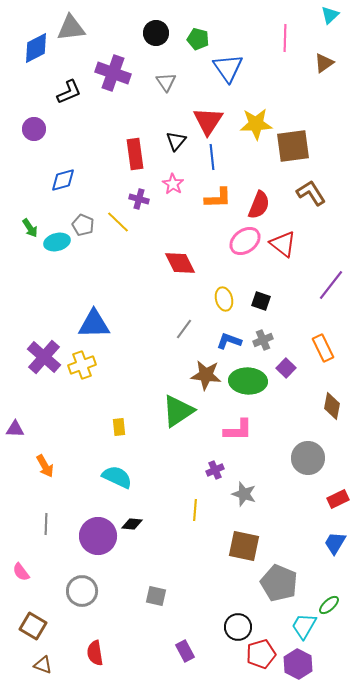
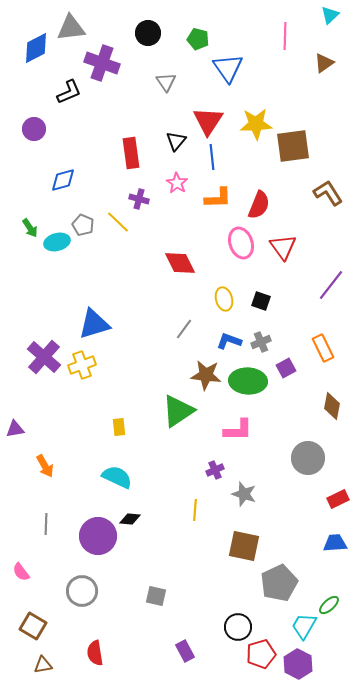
black circle at (156, 33): moved 8 px left
pink line at (285, 38): moved 2 px up
purple cross at (113, 73): moved 11 px left, 10 px up
red rectangle at (135, 154): moved 4 px left, 1 px up
pink star at (173, 184): moved 4 px right, 1 px up
brown L-shape at (311, 193): moved 17 px right
pink ellipse at (245, 241): moved 4 px left, 2 px down; rotated 72 degrees counterclockwise
red triangle at (283, 244): moved 3 px down; rotated 16 degrees clockwise
blue triangle at (94, 324): rotated 16 degrees counterclockwise
gray cross at (263, 340): moved 2 px left, 2 px down
purple square at (286, 368): rotated 18 degrees clockwise
purple triangle at (15, 429): rotated 12 degrees counterclockwise
black diamond at (132, 524): moved 2 px left, 5 px up
blue trapezoid at (335, 543): rotated 55 degrees clockwise
gray pentagon at (279, 583): rotated 24 degrees clockwise
brown triangle at (43, 665): rotated 30 degrees counterclockwise
